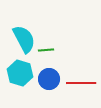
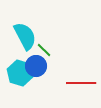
cyan semicircle: moved 1 px right, 3 px up
green line: moved 2 px left; rotated 49 degrees clockwise
blue circle: moved 13 px left, 13 px up
